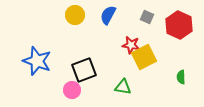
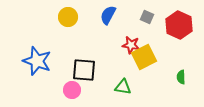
yellow circle: moved 7 px left, 2 px down
black square: rotated 25 degrees clockwise
